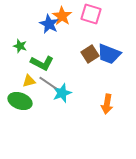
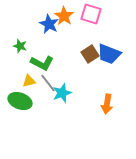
orange star: moved 2 px right
gray line: rotated 18 degrees clockwise
